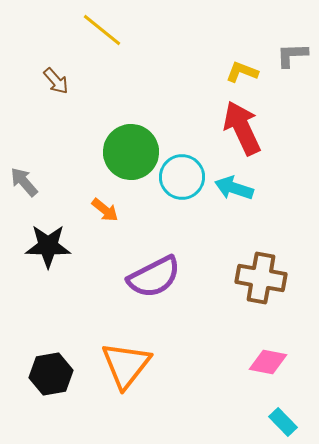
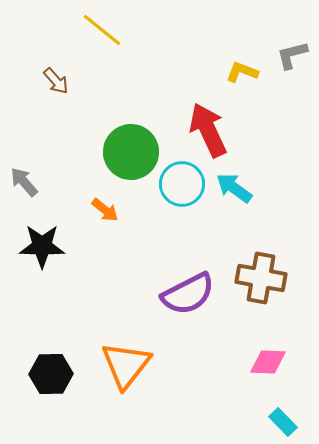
gray L-shape: rotated 12 degrees counterclockwise
red arrow: moved 34 px left, 2 px down
cyan circle: moved 7 px down
cyan arrow: rotated 18 degrees clockwise
black star: moved 6 px left
purple semicircle: moved 34 px right, 17 px down
pink diamond: rotated 9 degrees counterclockwise
black hexagon: rotated 9 degrees clockwise
